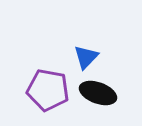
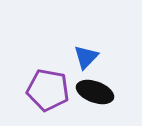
black ellipse: moved 3 px left, 1 px up
